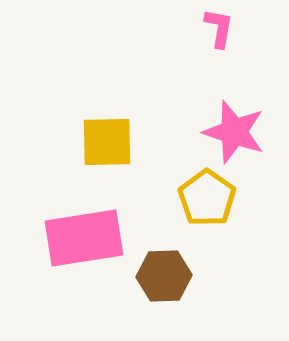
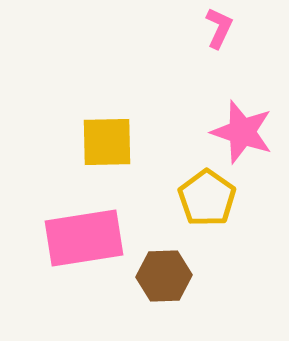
pink L-shape: rotated 15 degrees clockwise
pink star: moved 8 px right
